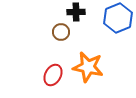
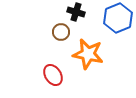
black cross: rotated 18 degrees clockwise
orange star: moved 13 px up
red ellipse: rotated 60 degrees counterclockwise
